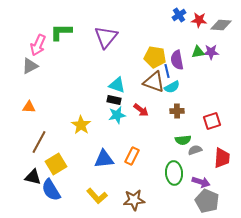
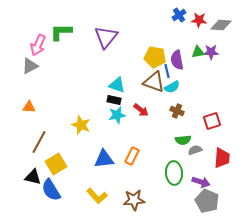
brown cross: rotated 24 degrees clockwise
yellow star: rotated 12 degrees counterclockwise
